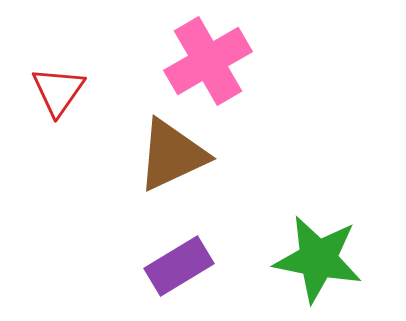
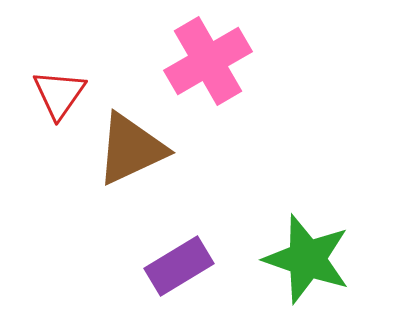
red triangle: moved 1 px right, 3 px down
brown triangle: moved 41 px left, 6 px up
green star: moved 11 px left; rotated 8 degrees clockwise
